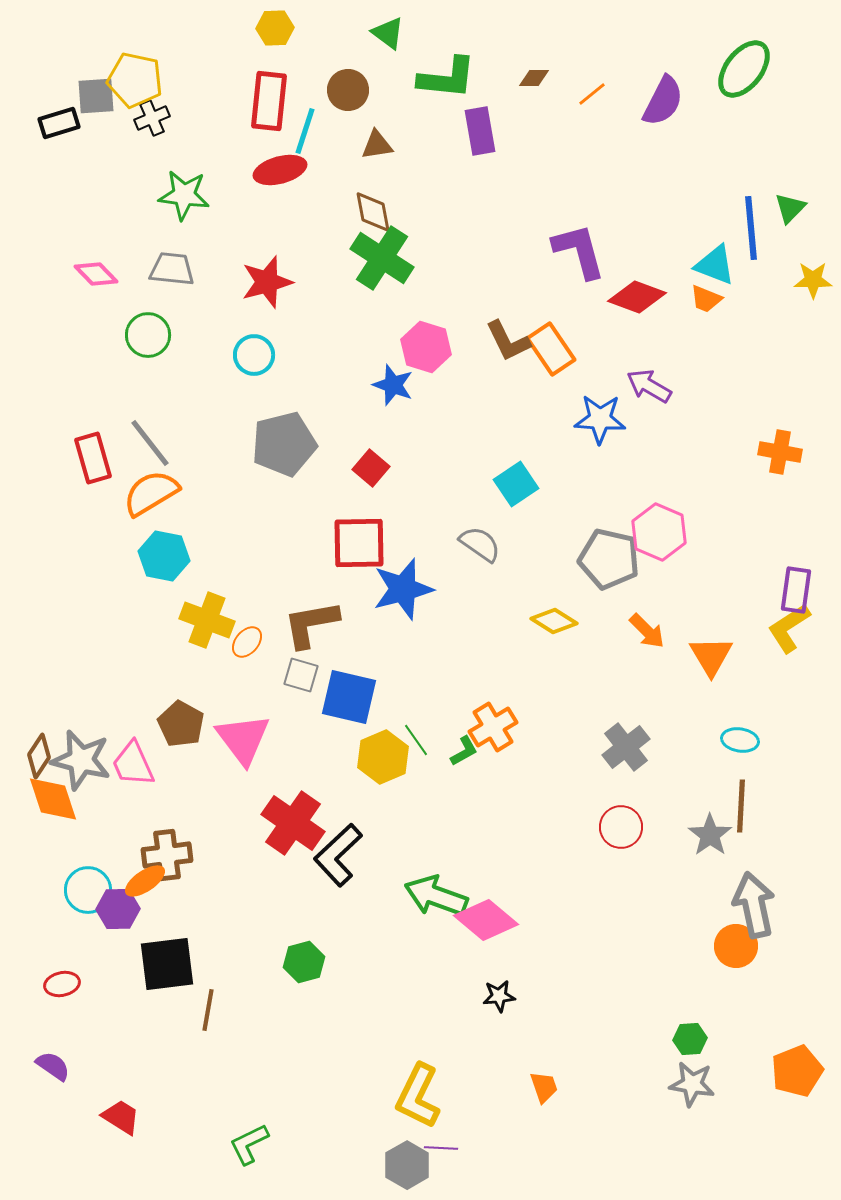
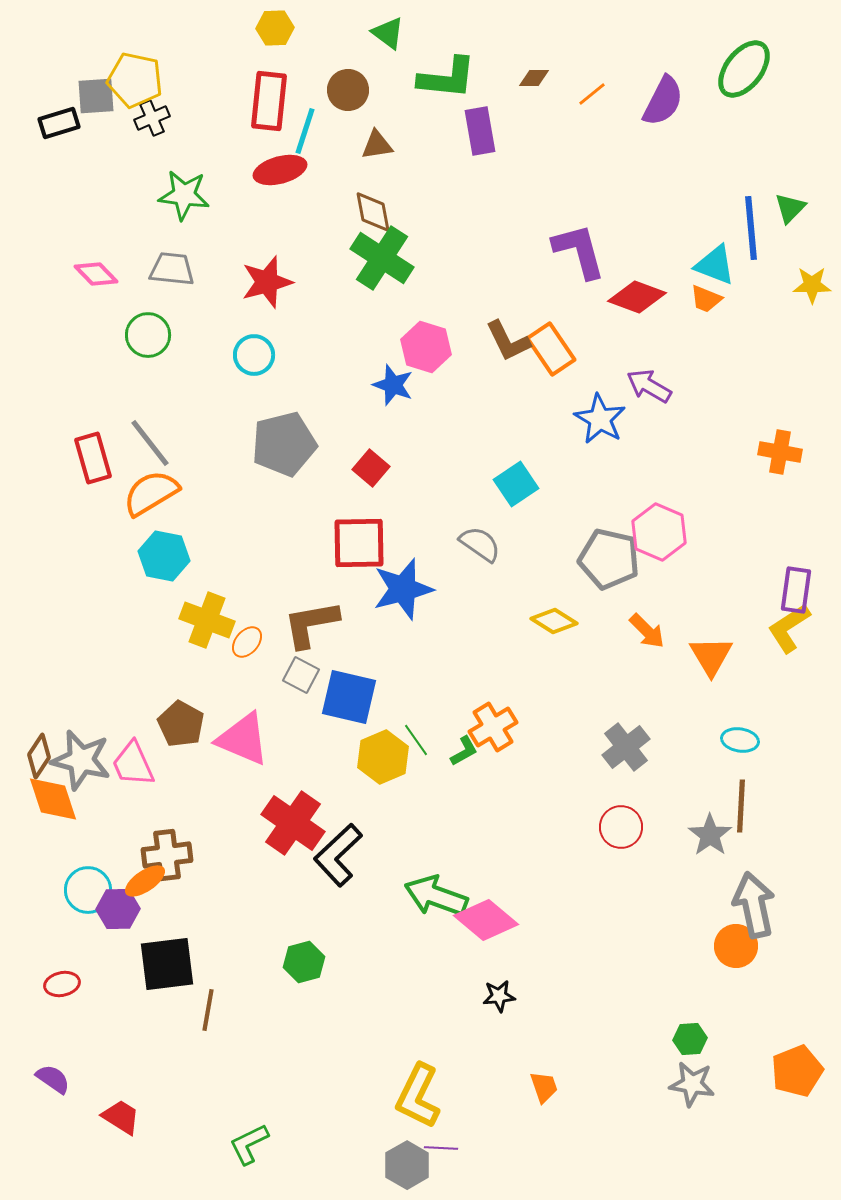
yellow star at (813, 280): moved 1 px left, 5 px down
blue star at (600, 419): rotated 27 degrees clockwise
gray square at (301, 675): rotated 12 degrees clockwise
pink triangle at (243, 739): rotated 30 degrees counterclockwise
purple semicircle at (53, 1066): moved 13 px down
